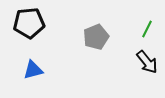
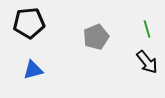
green line: rotated 42 degrees counterclockwise
